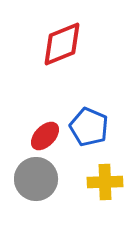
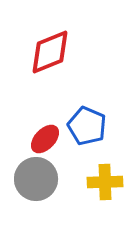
red diamond: moved 12 px left, 8 px down
blue pentagon: moved 2 px left, 1 px up
red ellipse: moved 3 px down
